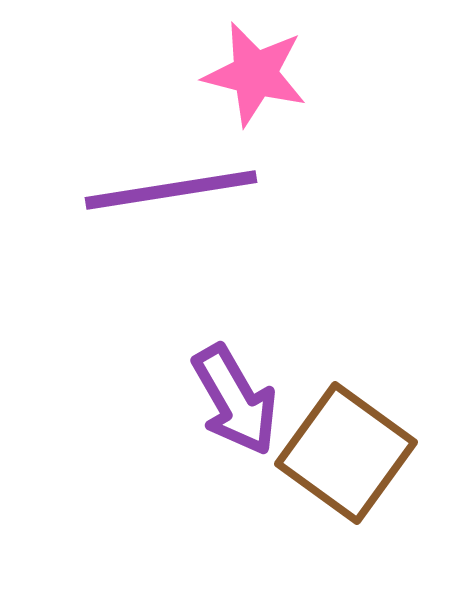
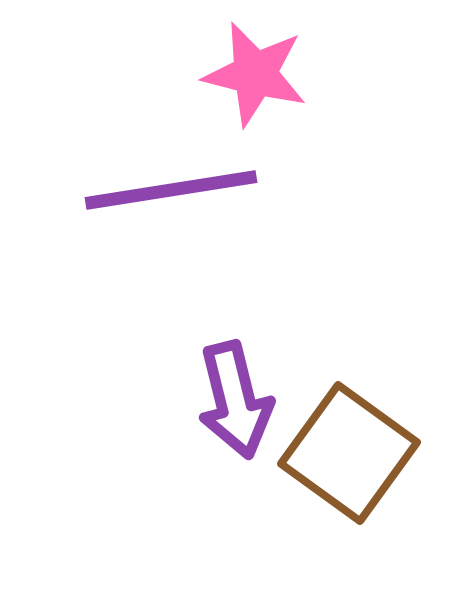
purple arrow: rotated 16 degrees clockwise
brown square: moved 3 px right
